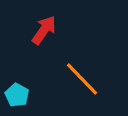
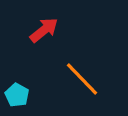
red arrow: rotated 16 degrees clockwise
